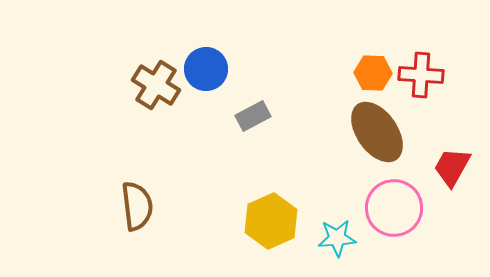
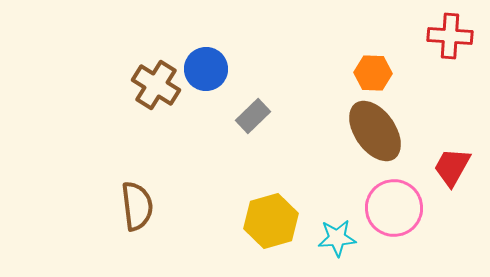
red cross: moved 29 px right, 39 px up
gray rectangle: rotated 16 degrees counterclockwise
brown ellipse: moved 2 px left, 1 px up
yellow hexagon: rotated 8 degrees clockwise
